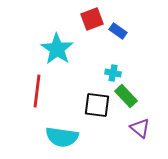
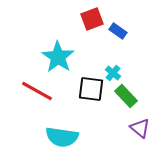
cyan star: moved 1 px right, 8 px down
cyan cross: rotated 28 degrees clockwise
red line: rotated 68 degrees counterclockwise
black square: moved 6 px left, 16 px up
